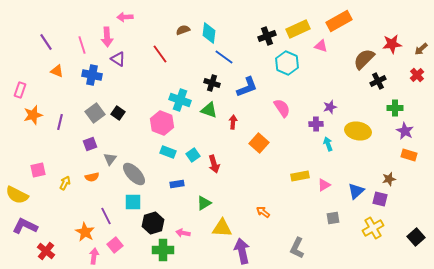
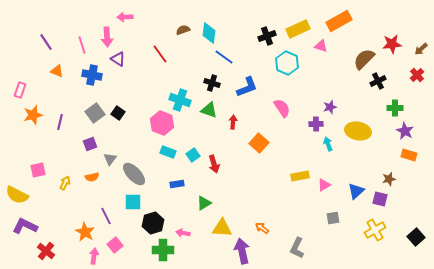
orange arrow at (263, 212): moved 1 px left, 16 px down
yellow cross at (373, 228): moved 2 px right, 2 px down
